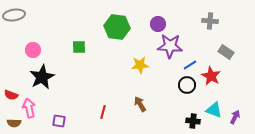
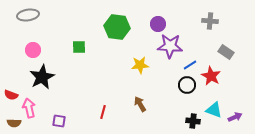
gray ellipse: moved 14 px right
purple arrow: rotated 40 degrees clockwise
